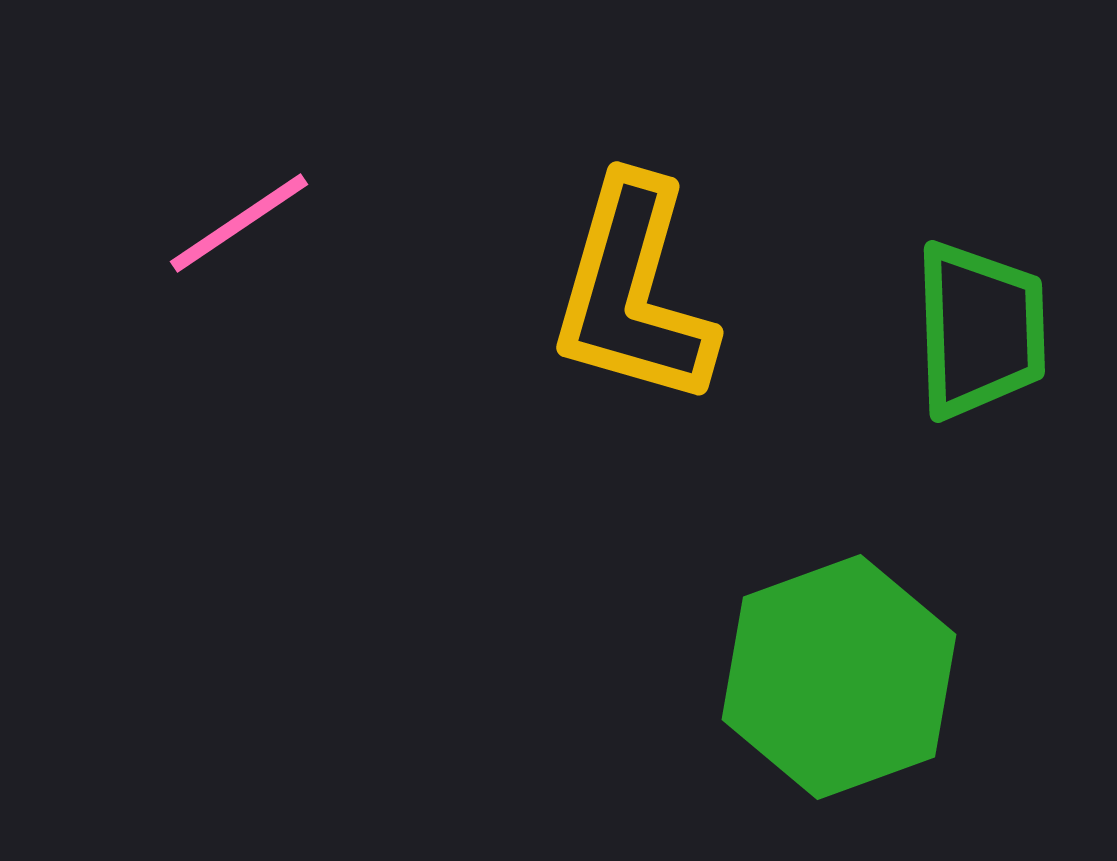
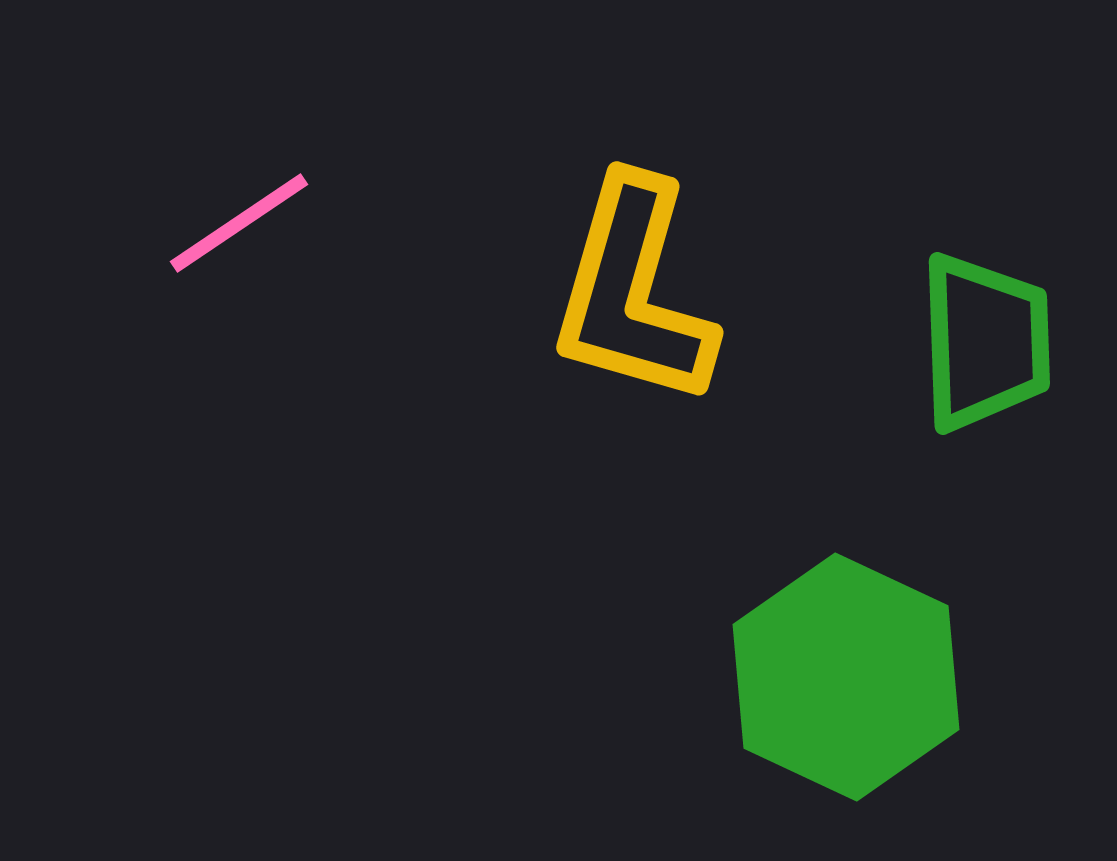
green trapezoid: moved 5 px right, 12 px down
green hexagon: moved 7 px right; rotated 15 degrees counterclockwise
